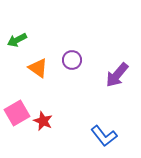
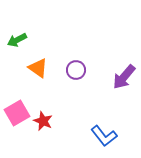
purple circle: moved 4 px right, 10 px down
purple arrow: moved 7 px right, 2 px down
